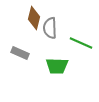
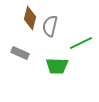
brown diamond: moved 4 px left
gray semicircle: moved 2 px up; rotated 15 degrees clockwise
green line: rotated 50 degrees counterclockwise
